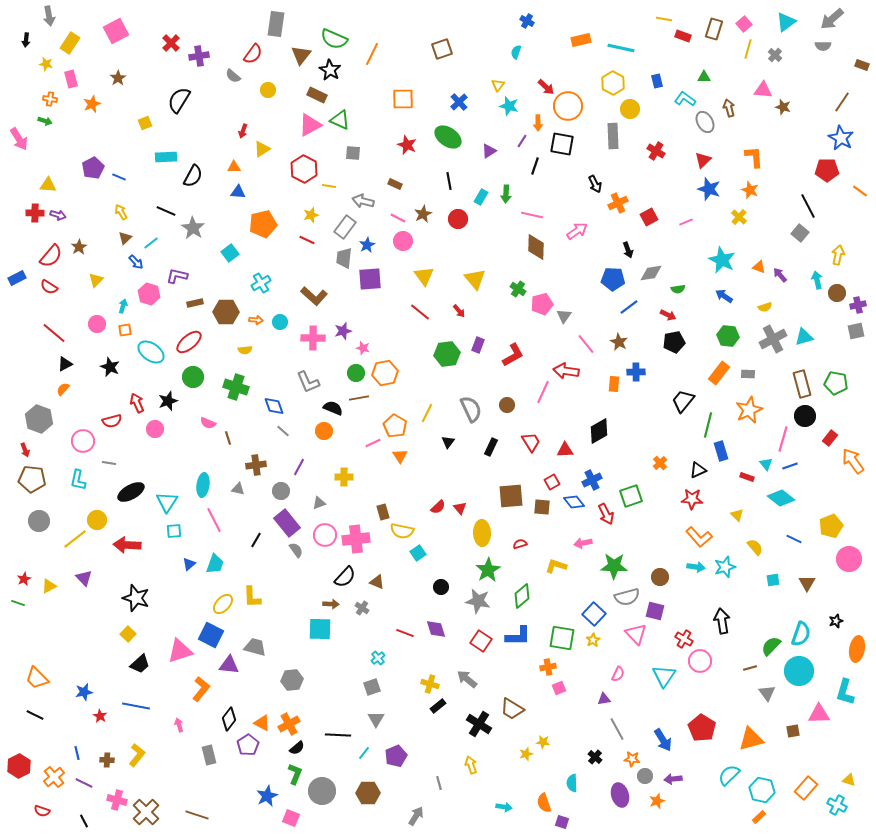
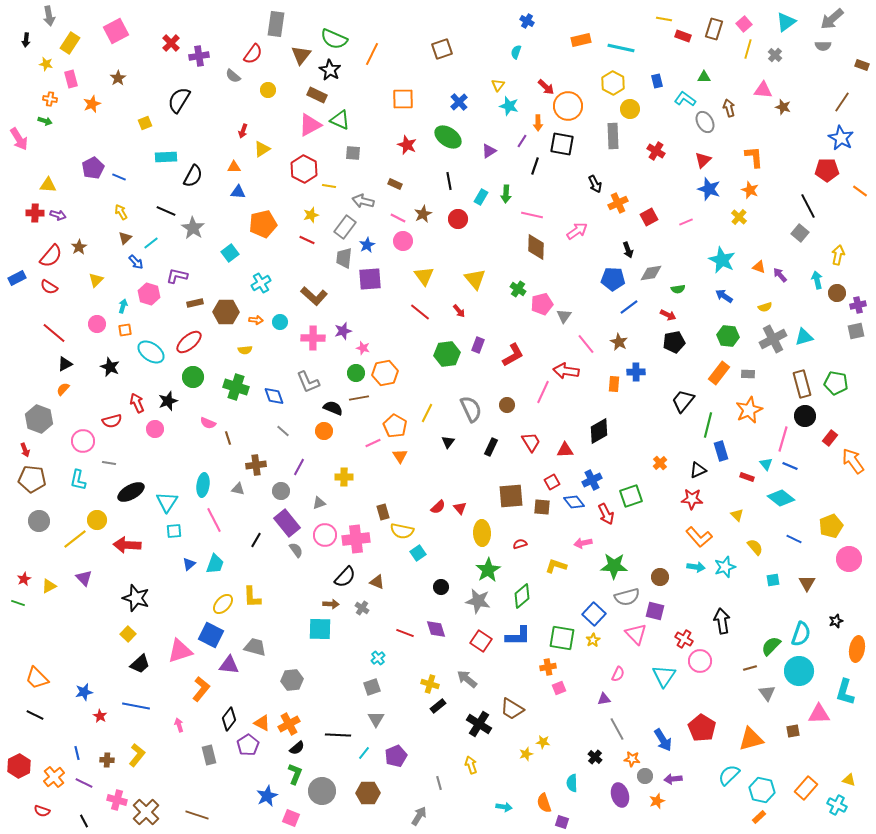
blue diamond at (274, 406): moved 10 px up
blue line at (790, 466): rotated 42 degrees clockwise
gray arrow at (416, 816): moved 3 px right
